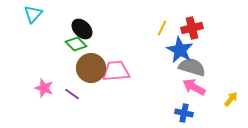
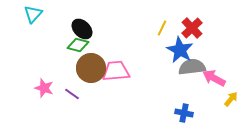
red cross: rotated 30 degrees counterclockwise
green diamond: moved 2 px right, 1 px down; rotated 30 degrees counterclockwise
gray semicircle: rotated 24 degrees counterclockwise
pink arrow: moved 20 px right, 9 px up
